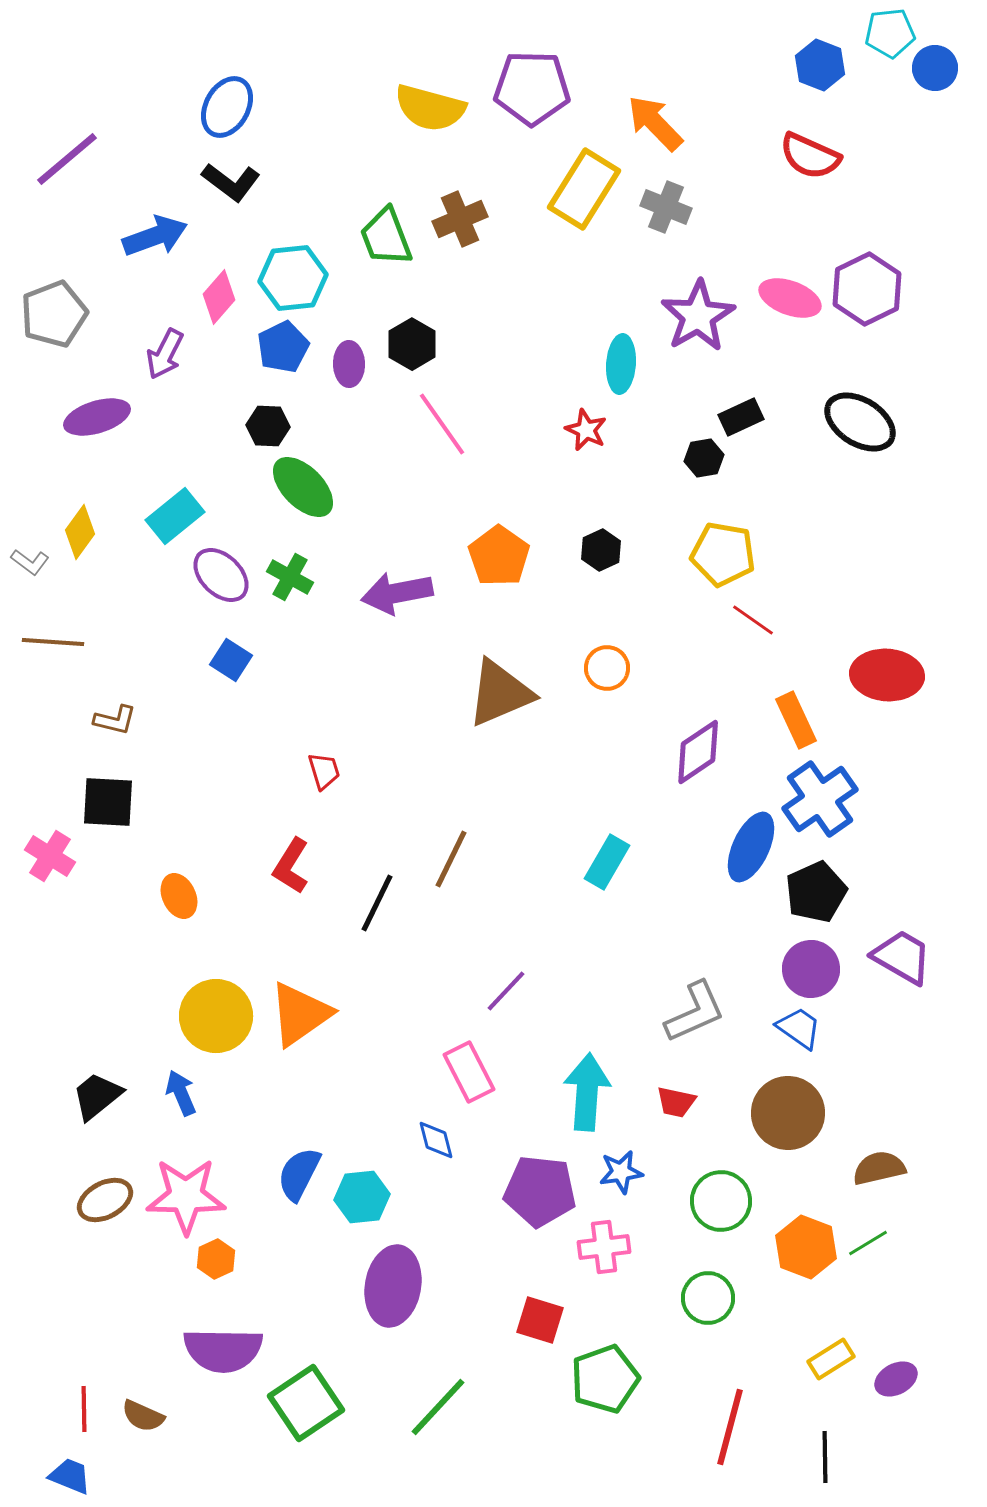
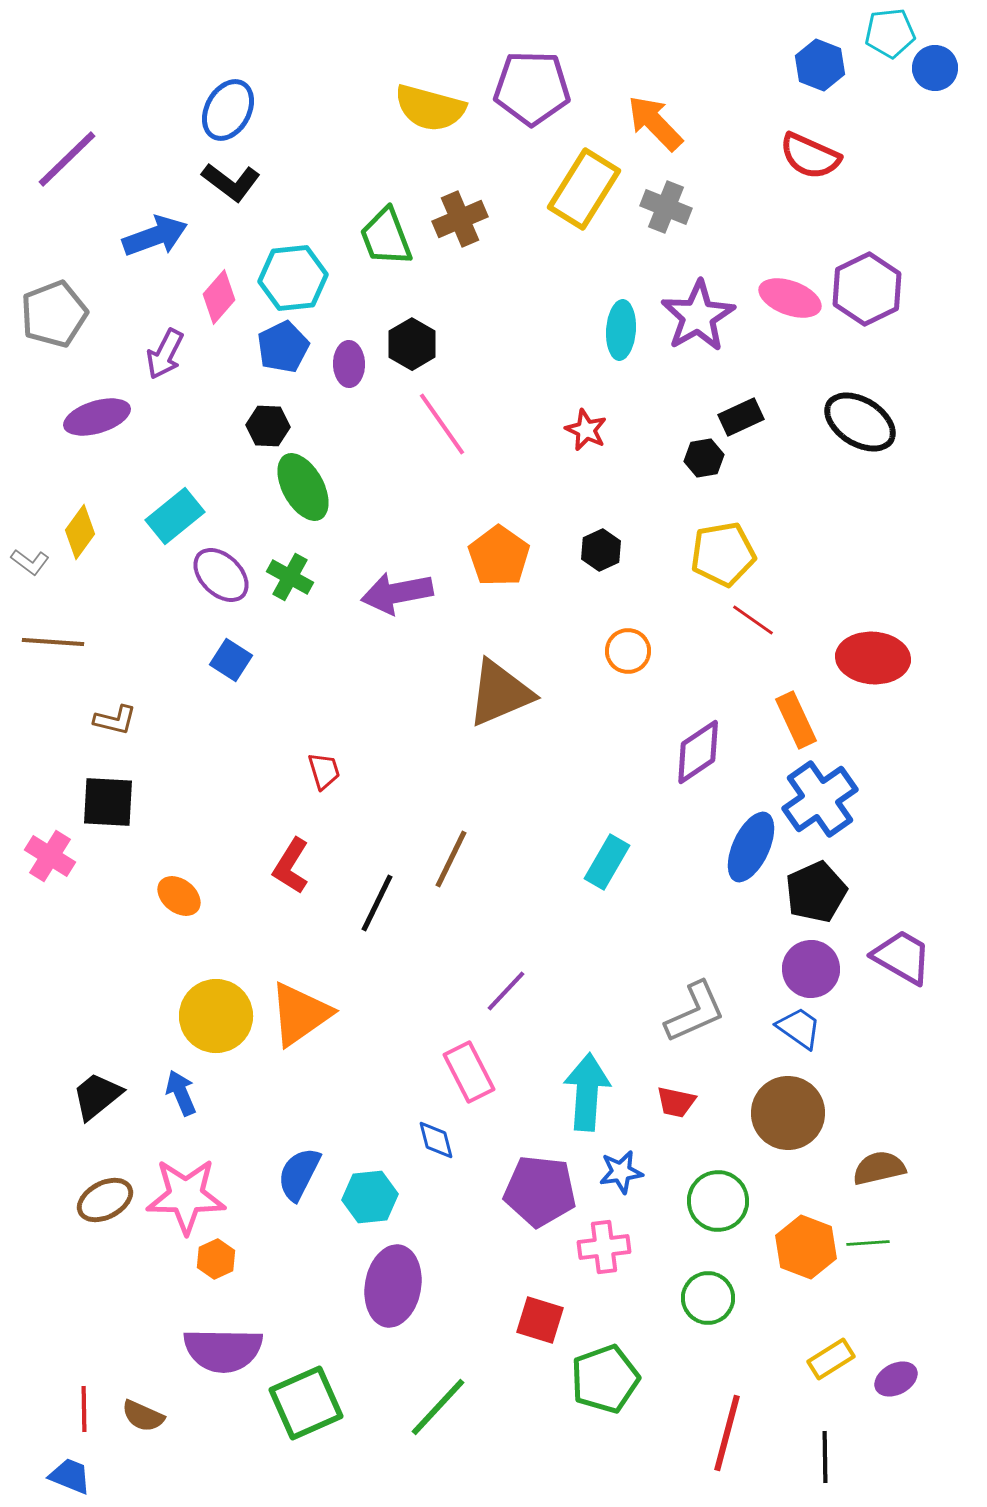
blue ellipse at (227, 107): moved 1 px right, 3 px down
purple line at (67, 159): rotated 4 degrees counterclockwise
cyan ellipse at (621, 364): moved 34 px up
green ellipse at (303, 487): rotated 16 degrees clockwise
yellow pentagon at (723, 554): rotated 20 degrees counterclockwise
orange circle at (607, 668): moved 21 px right, 17 px up
red ellipse at (887, 675): moved 14 px left, 17 px up
orange ellipse at (179, 896): rotated 27 degrees counterclockwise
cyan hexagon at (362, 1197): moved 8 px right
green circle at (721, 1201): moved 3 px left
green line at (868, 1243): rotated 27 degrees clockwise
green square at (306, 1403): rotated 10 degrees clockwise
red line at (730, 1427): moved 3 px left, 6 px down
